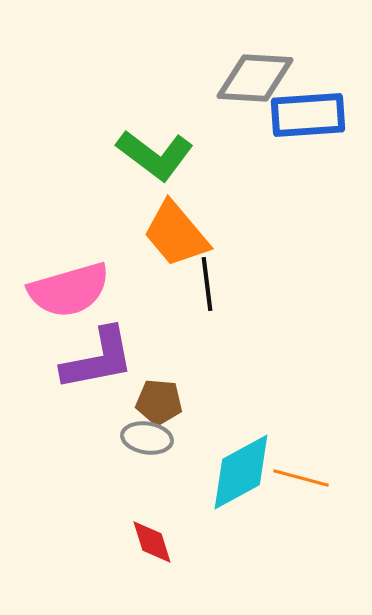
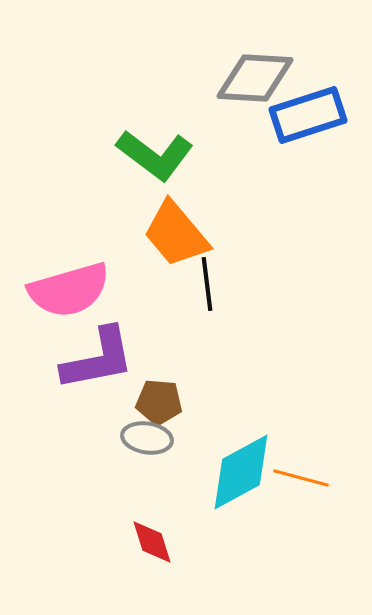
blue rectangle: rotated 14 degrees counterclockwise
